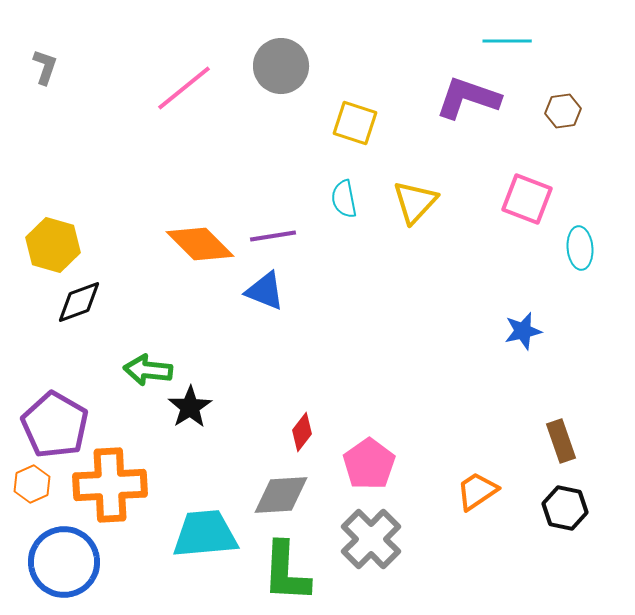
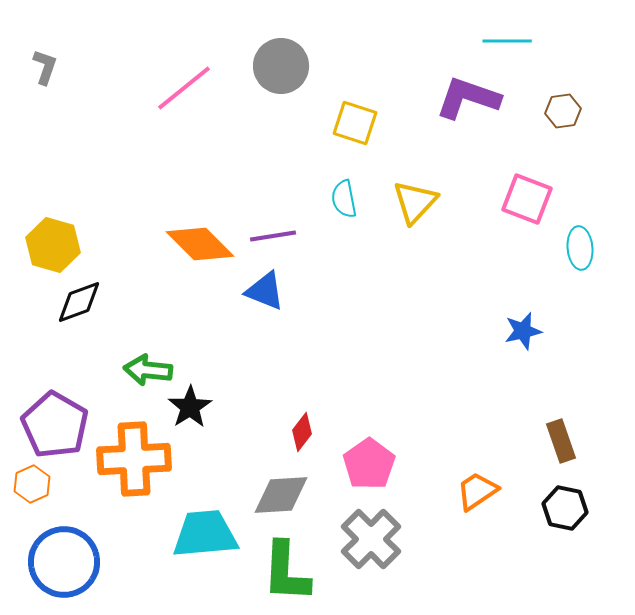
orange cross: moved 24 px right, 26 px up
